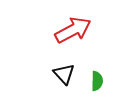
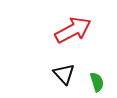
green semicircle: moved 1 px down; rotated 18 degrees counterclockwise
